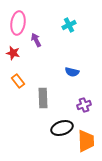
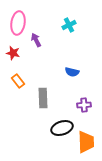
purple cross: rotated 16 degrees clockwise
orange trapezoid: moved 1 px down
